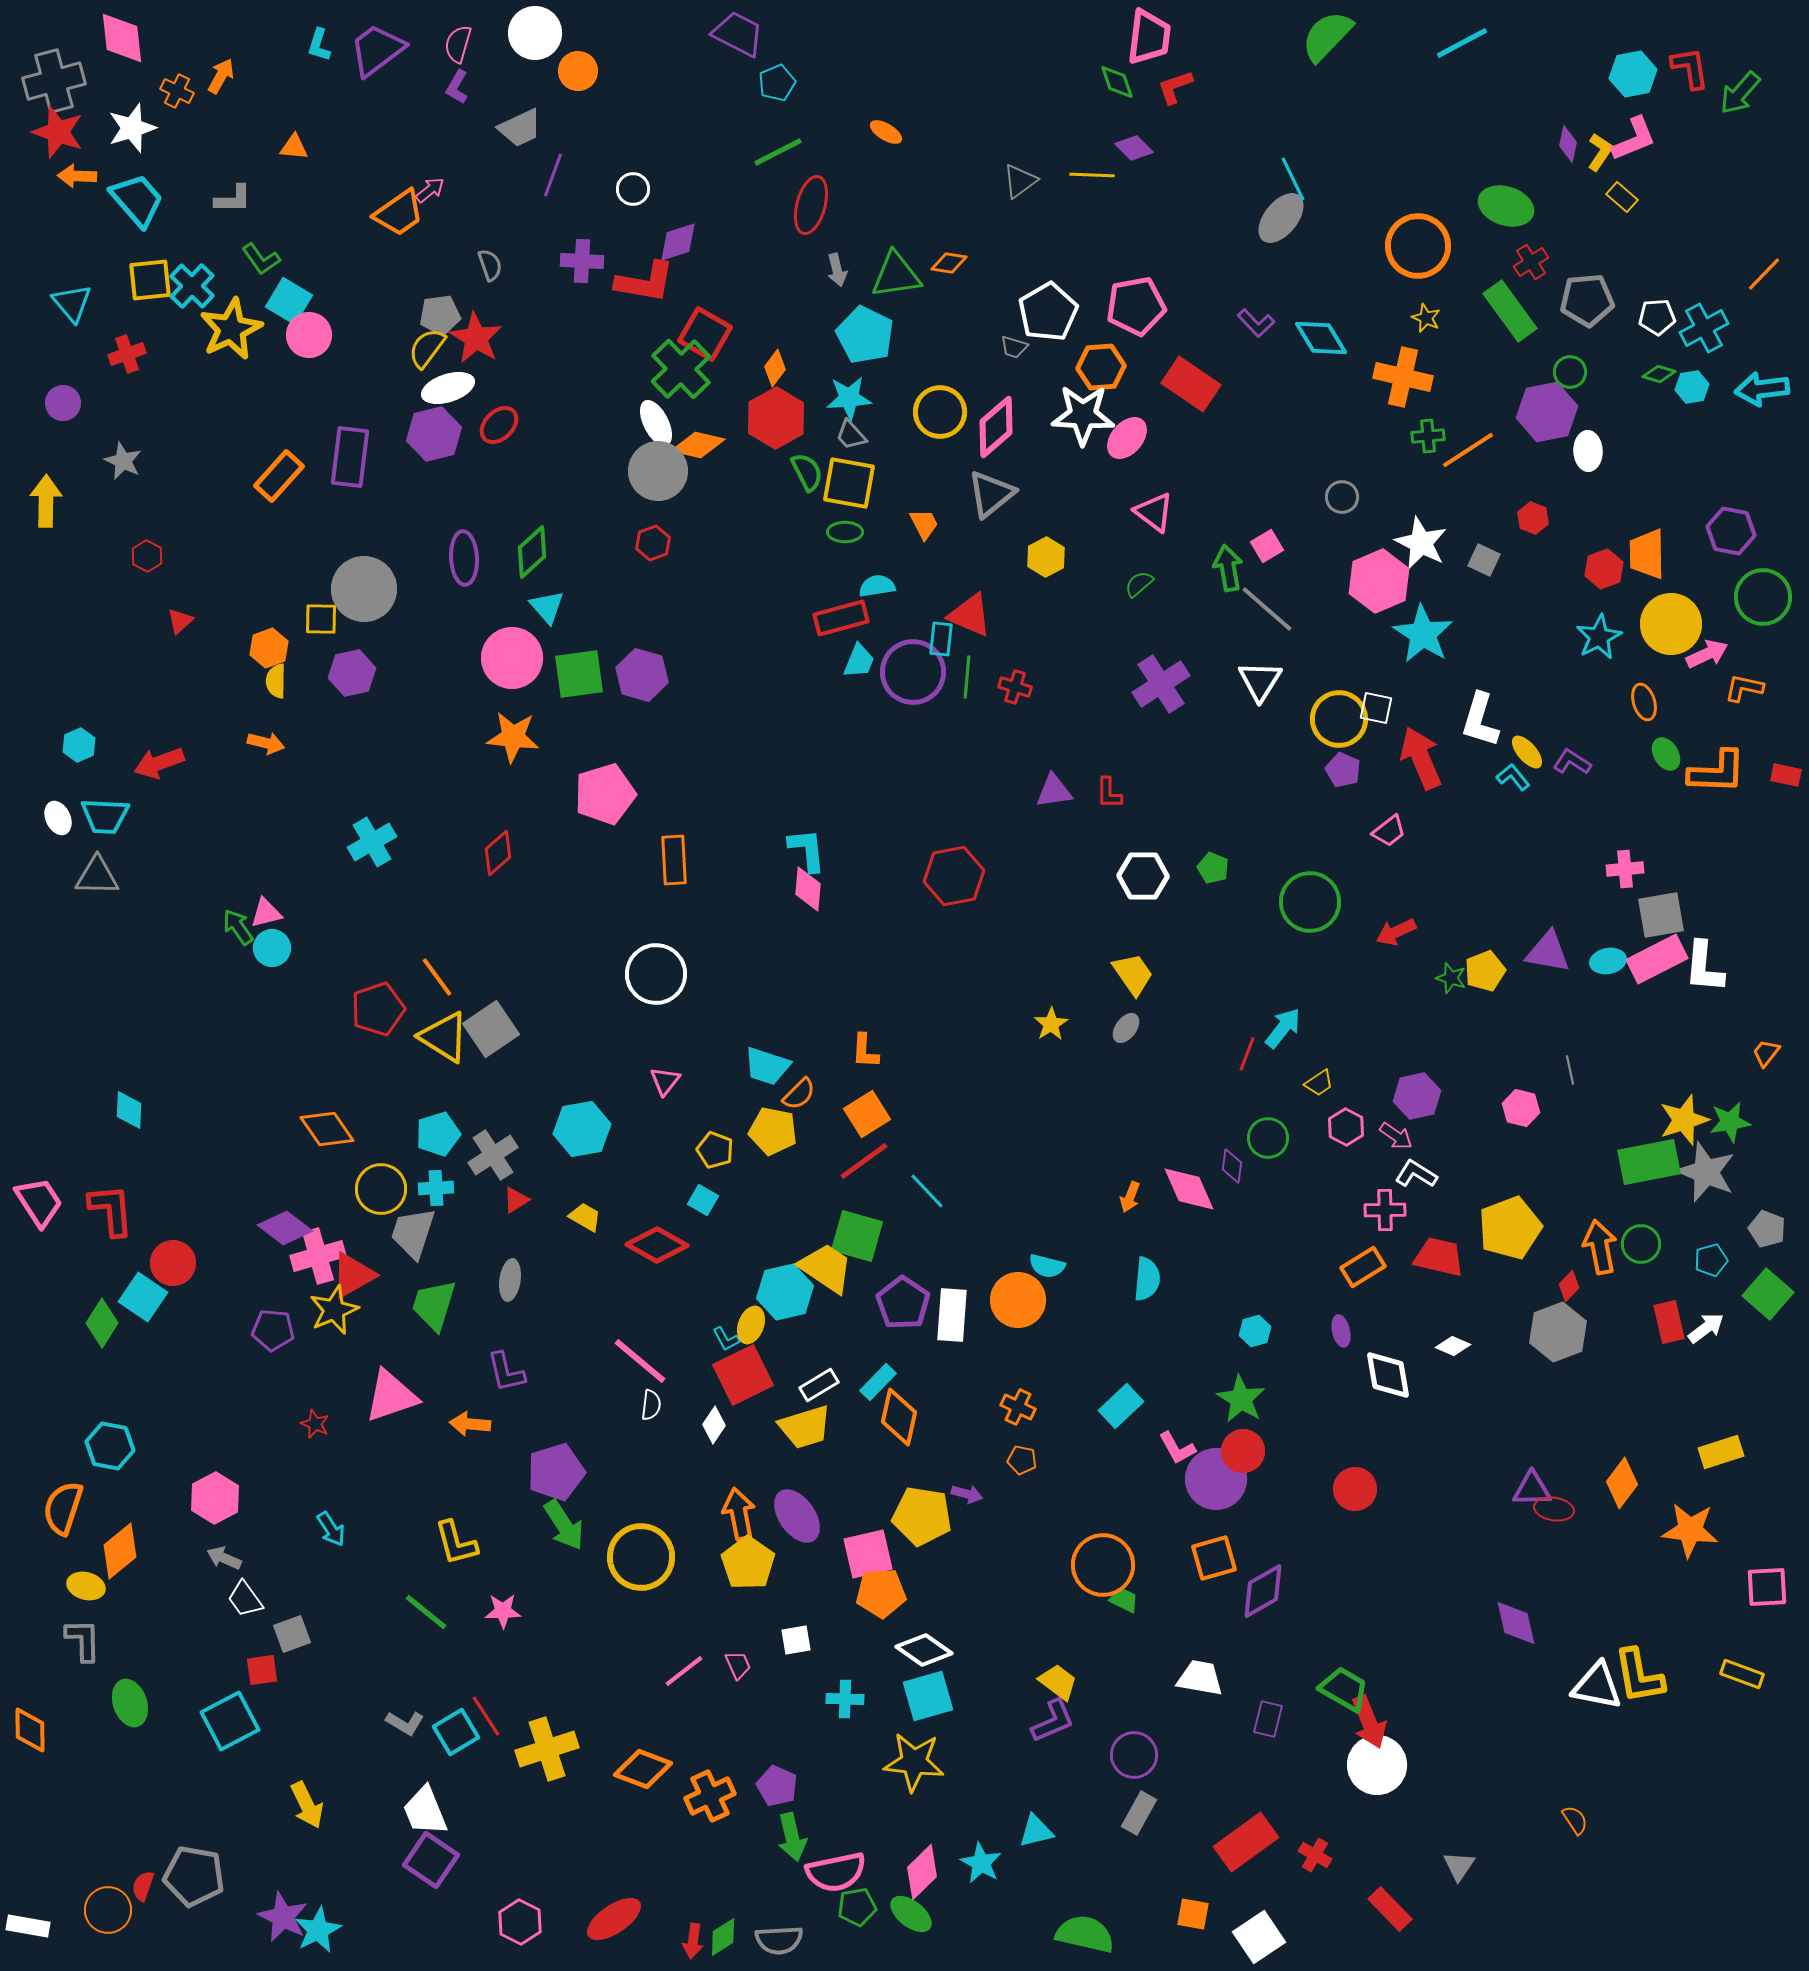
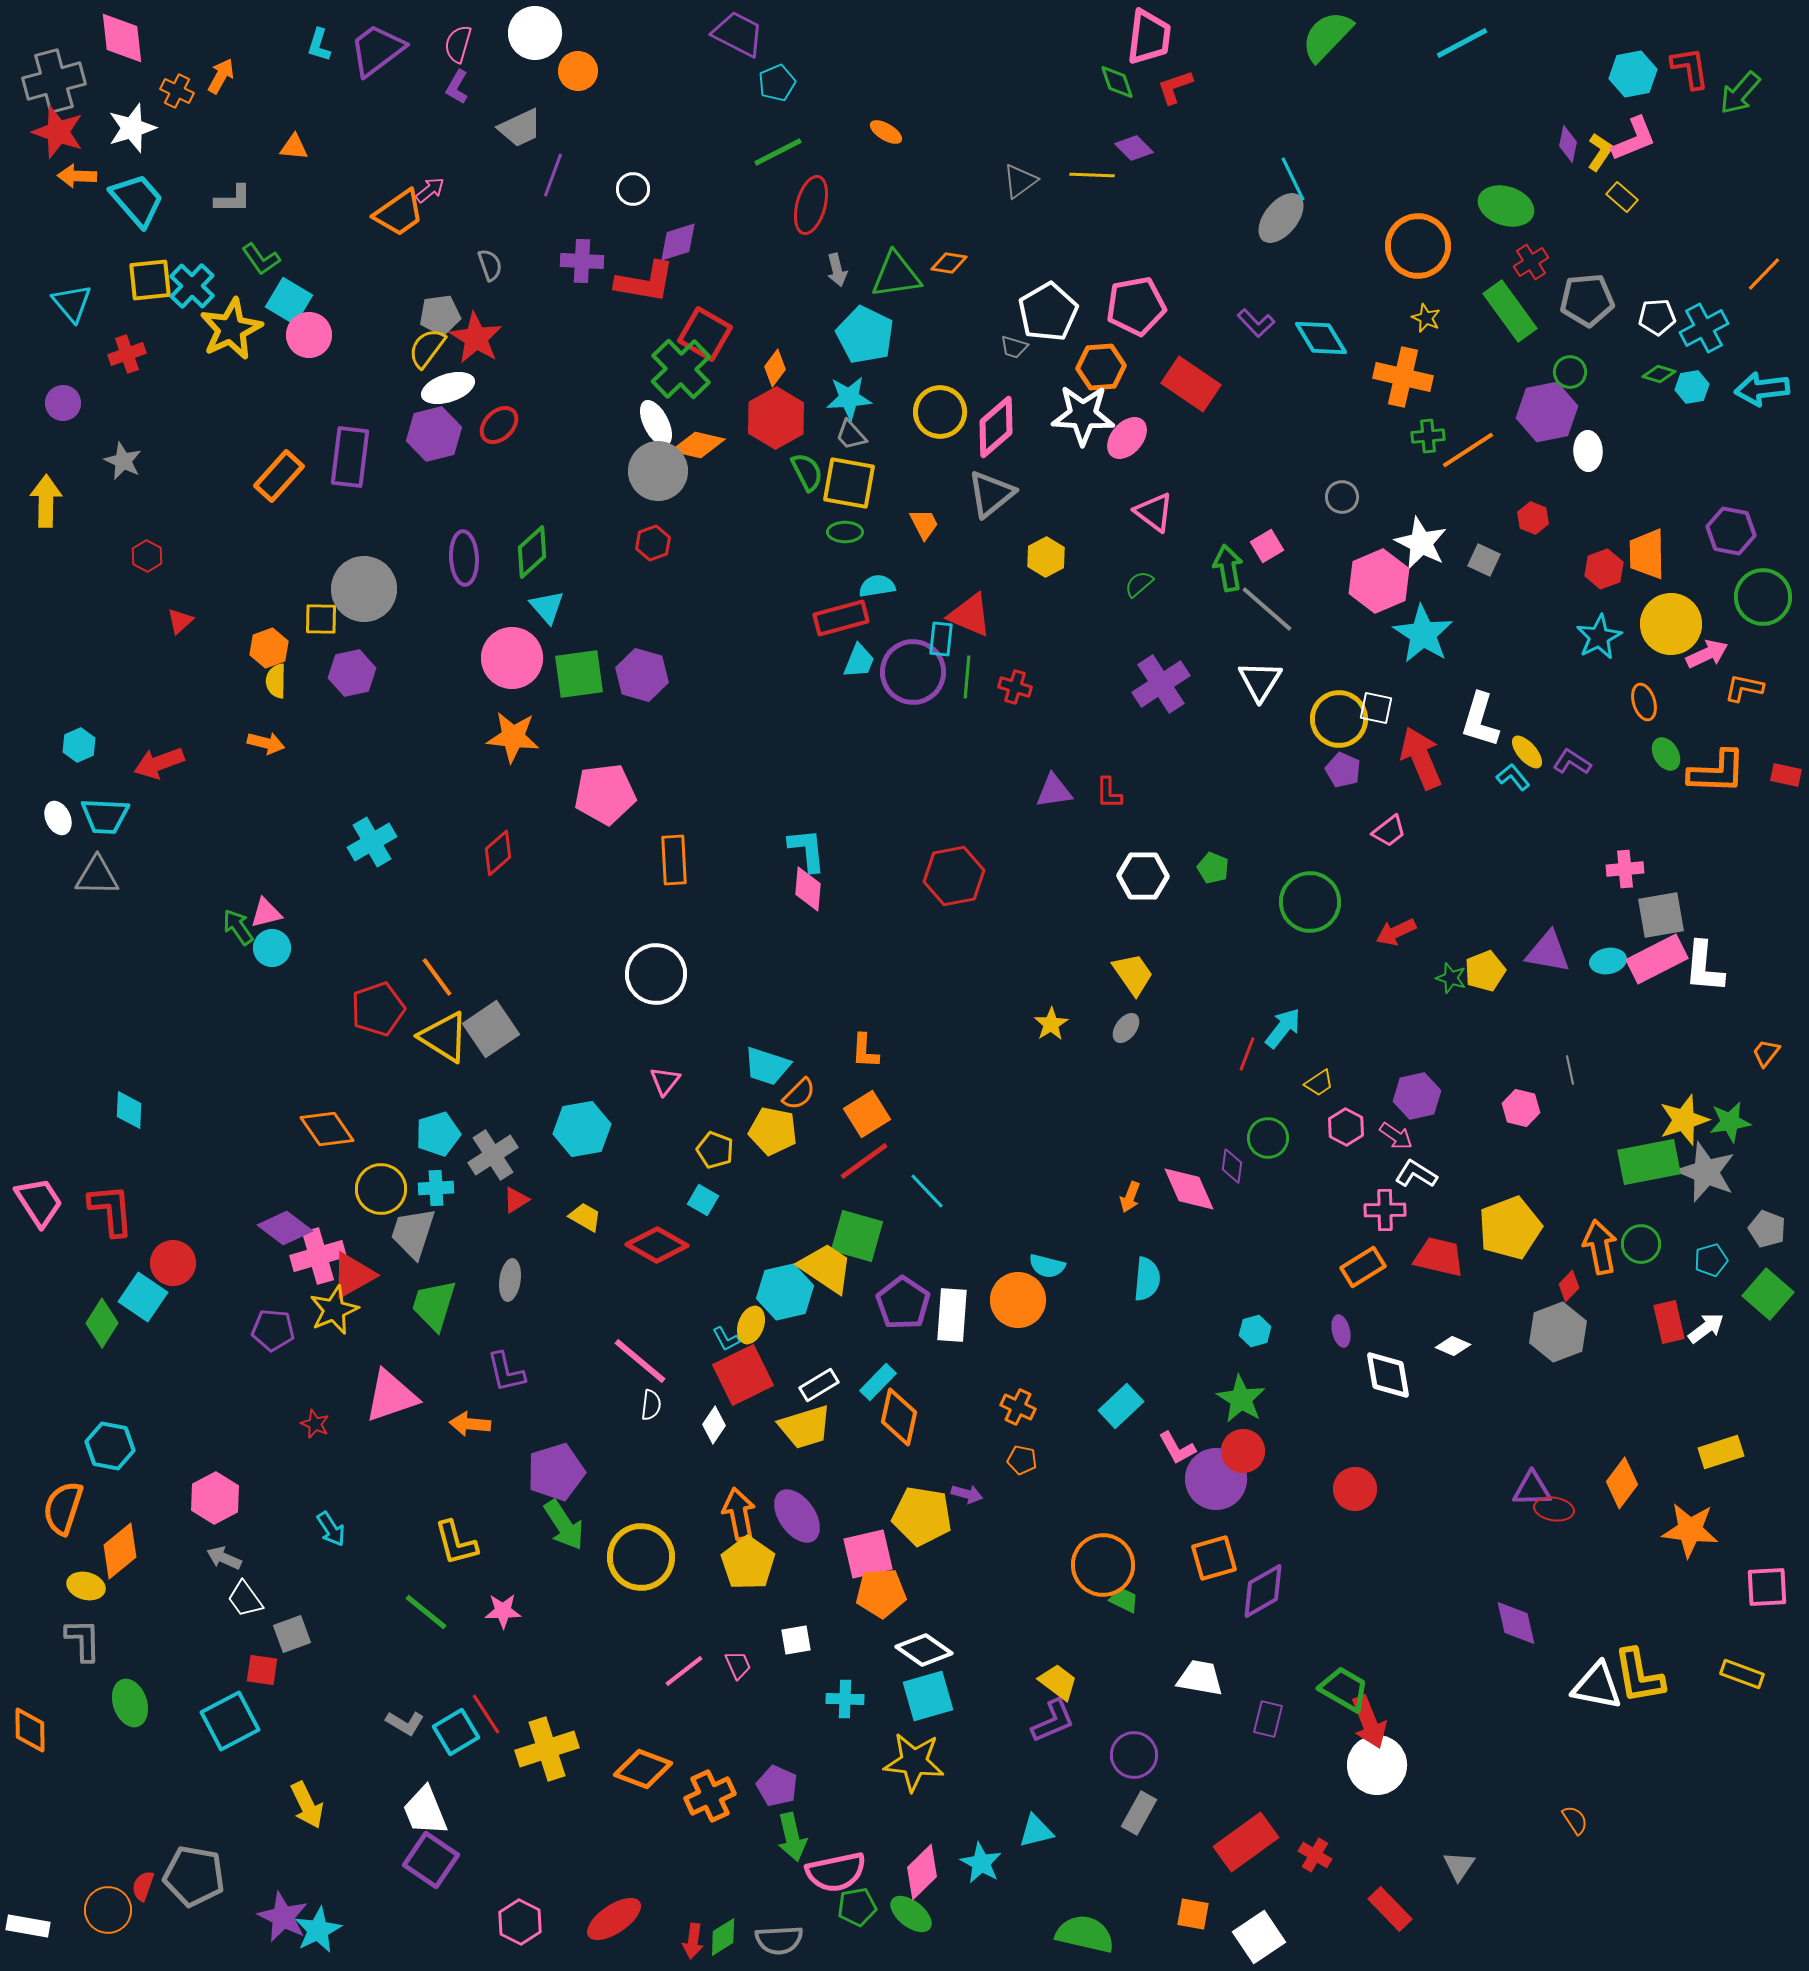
pink pentagon at (605, 794): rotated 10 degrees clockwise
red square at (262, 1670): rotated 16 degrees clockwise
red line at (486, 1716): moved 2 px up
